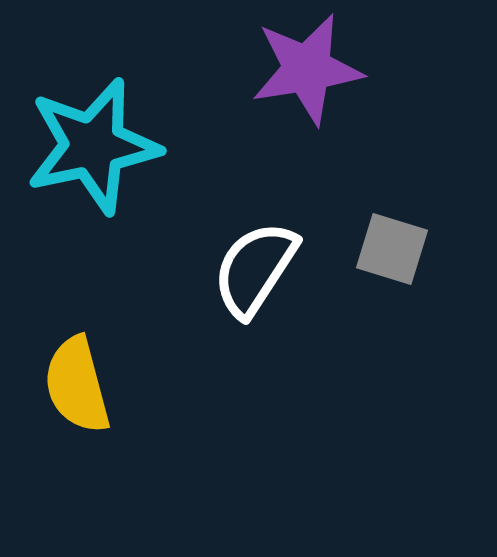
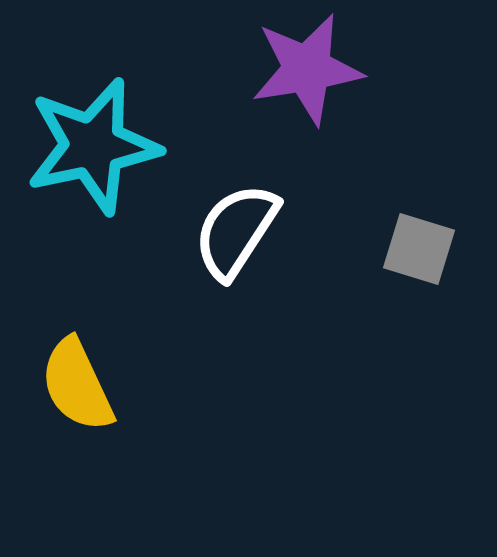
gray square: moved 27 px right
white semicircle: moved 19 px left, 38 px up
yellow semicircle: rotated 10 degrees counterclockwise
